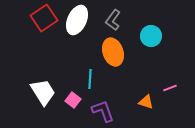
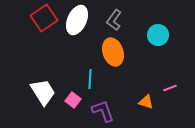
gray L-shape: moved 1 px right
cyan circle: moved 7 px right, 1 px up
